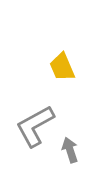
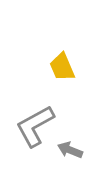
gray arrow: rotated 50 degrees counterclockwise
